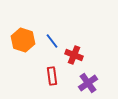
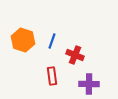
blue line: rotated 56 degrees clockwise
red cross: moved 1 px right
purple cross: moved 1 px right, 1 px down; rotated 36 degrees clockwise
